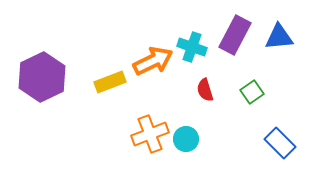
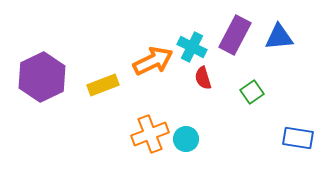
cyan cross: rotated 8 degrees clockwise
yellow rectangle: moved 7 px left, 3 px down
red semicircle: moved 2 px left, 12 px up
blue rectangle: moved 18 px right, 5 px up; rotated 36 degrees counterclockwise
